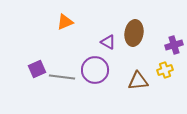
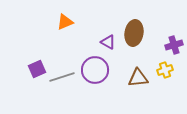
gray line: rotated 25 degrees counterclockwise
brown triangle: moved 3 px up
